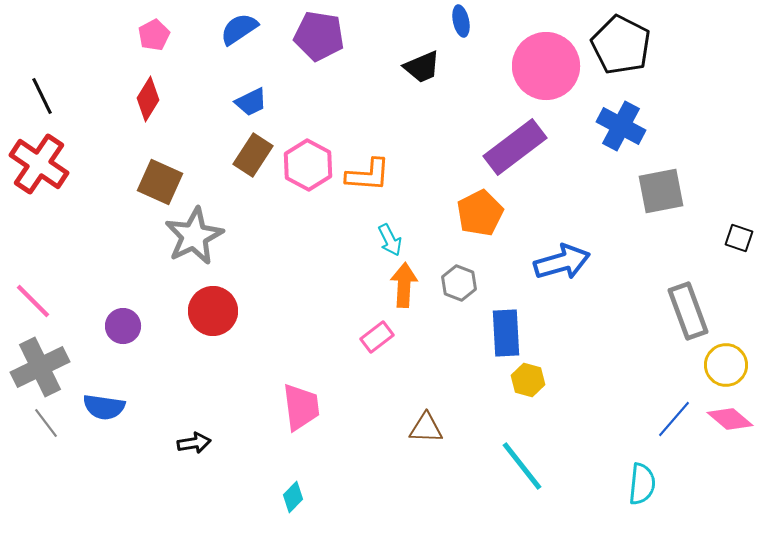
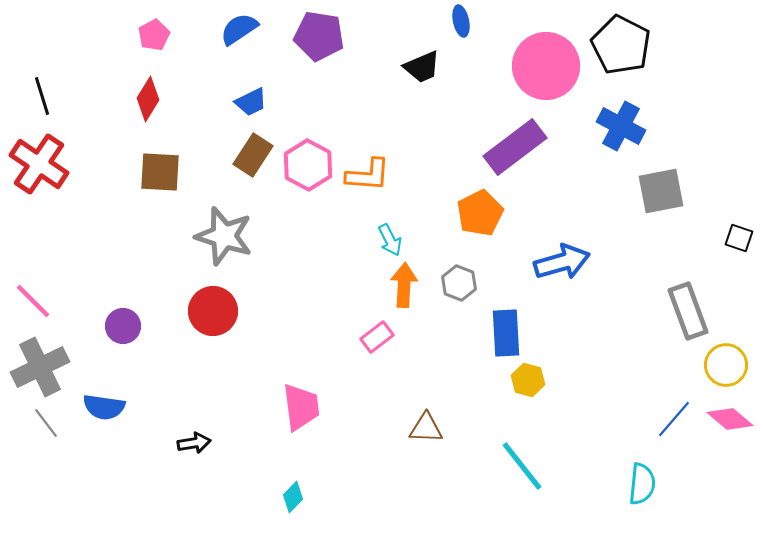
black line at (42, 96): rotated 9 degrees clockwise
brown square at (160, 182): moved 10 px up; rotated 21 degrees counterclockwise
gray star at (194, 236): moved 30 px right; rotated 28 degrees counterclockwise
